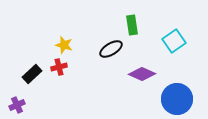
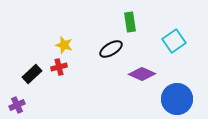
green rectangle: moved 2 px left, 3 px up
